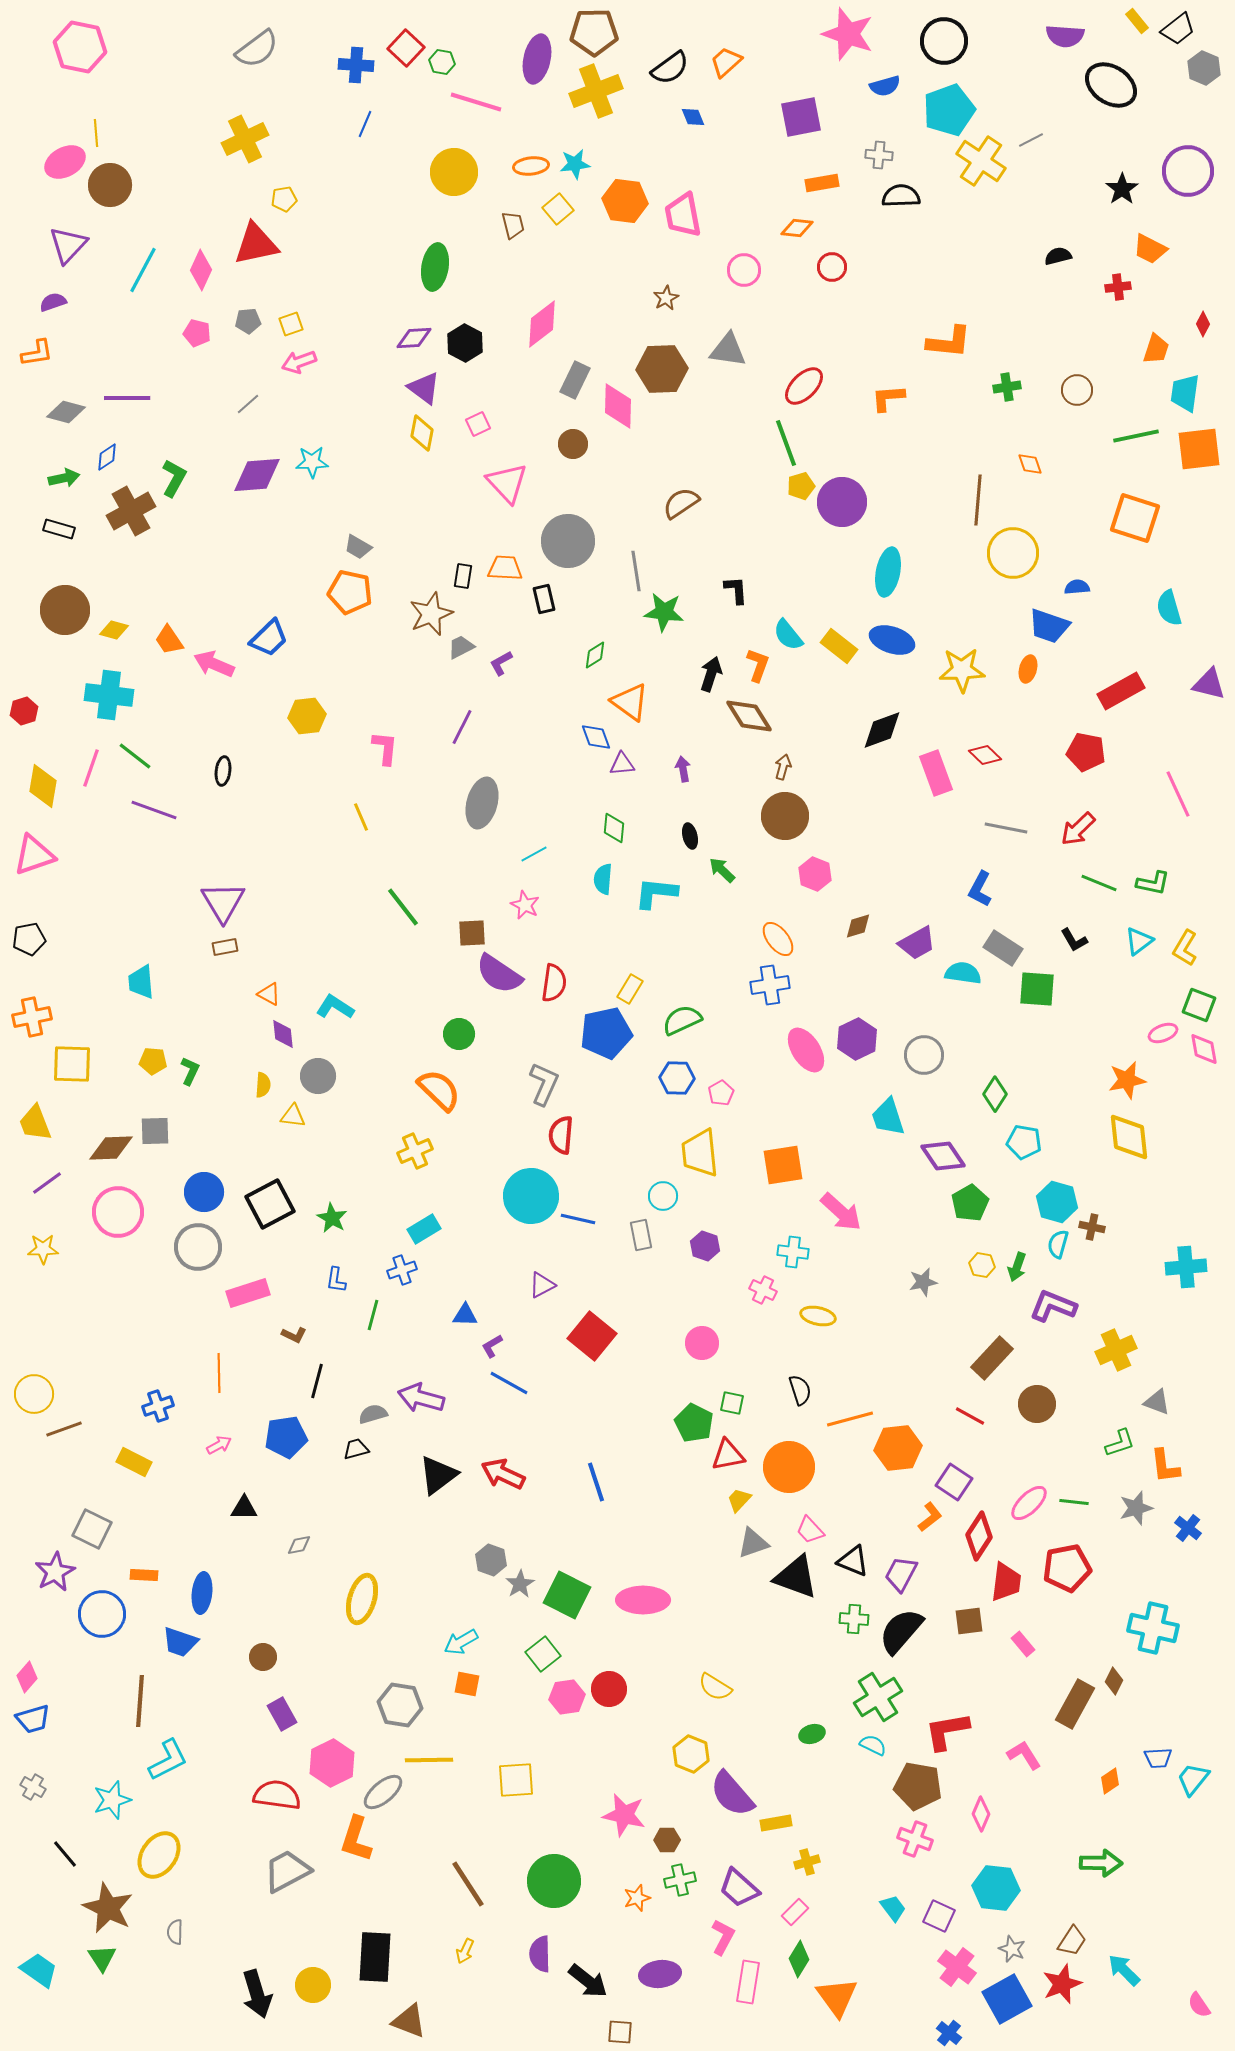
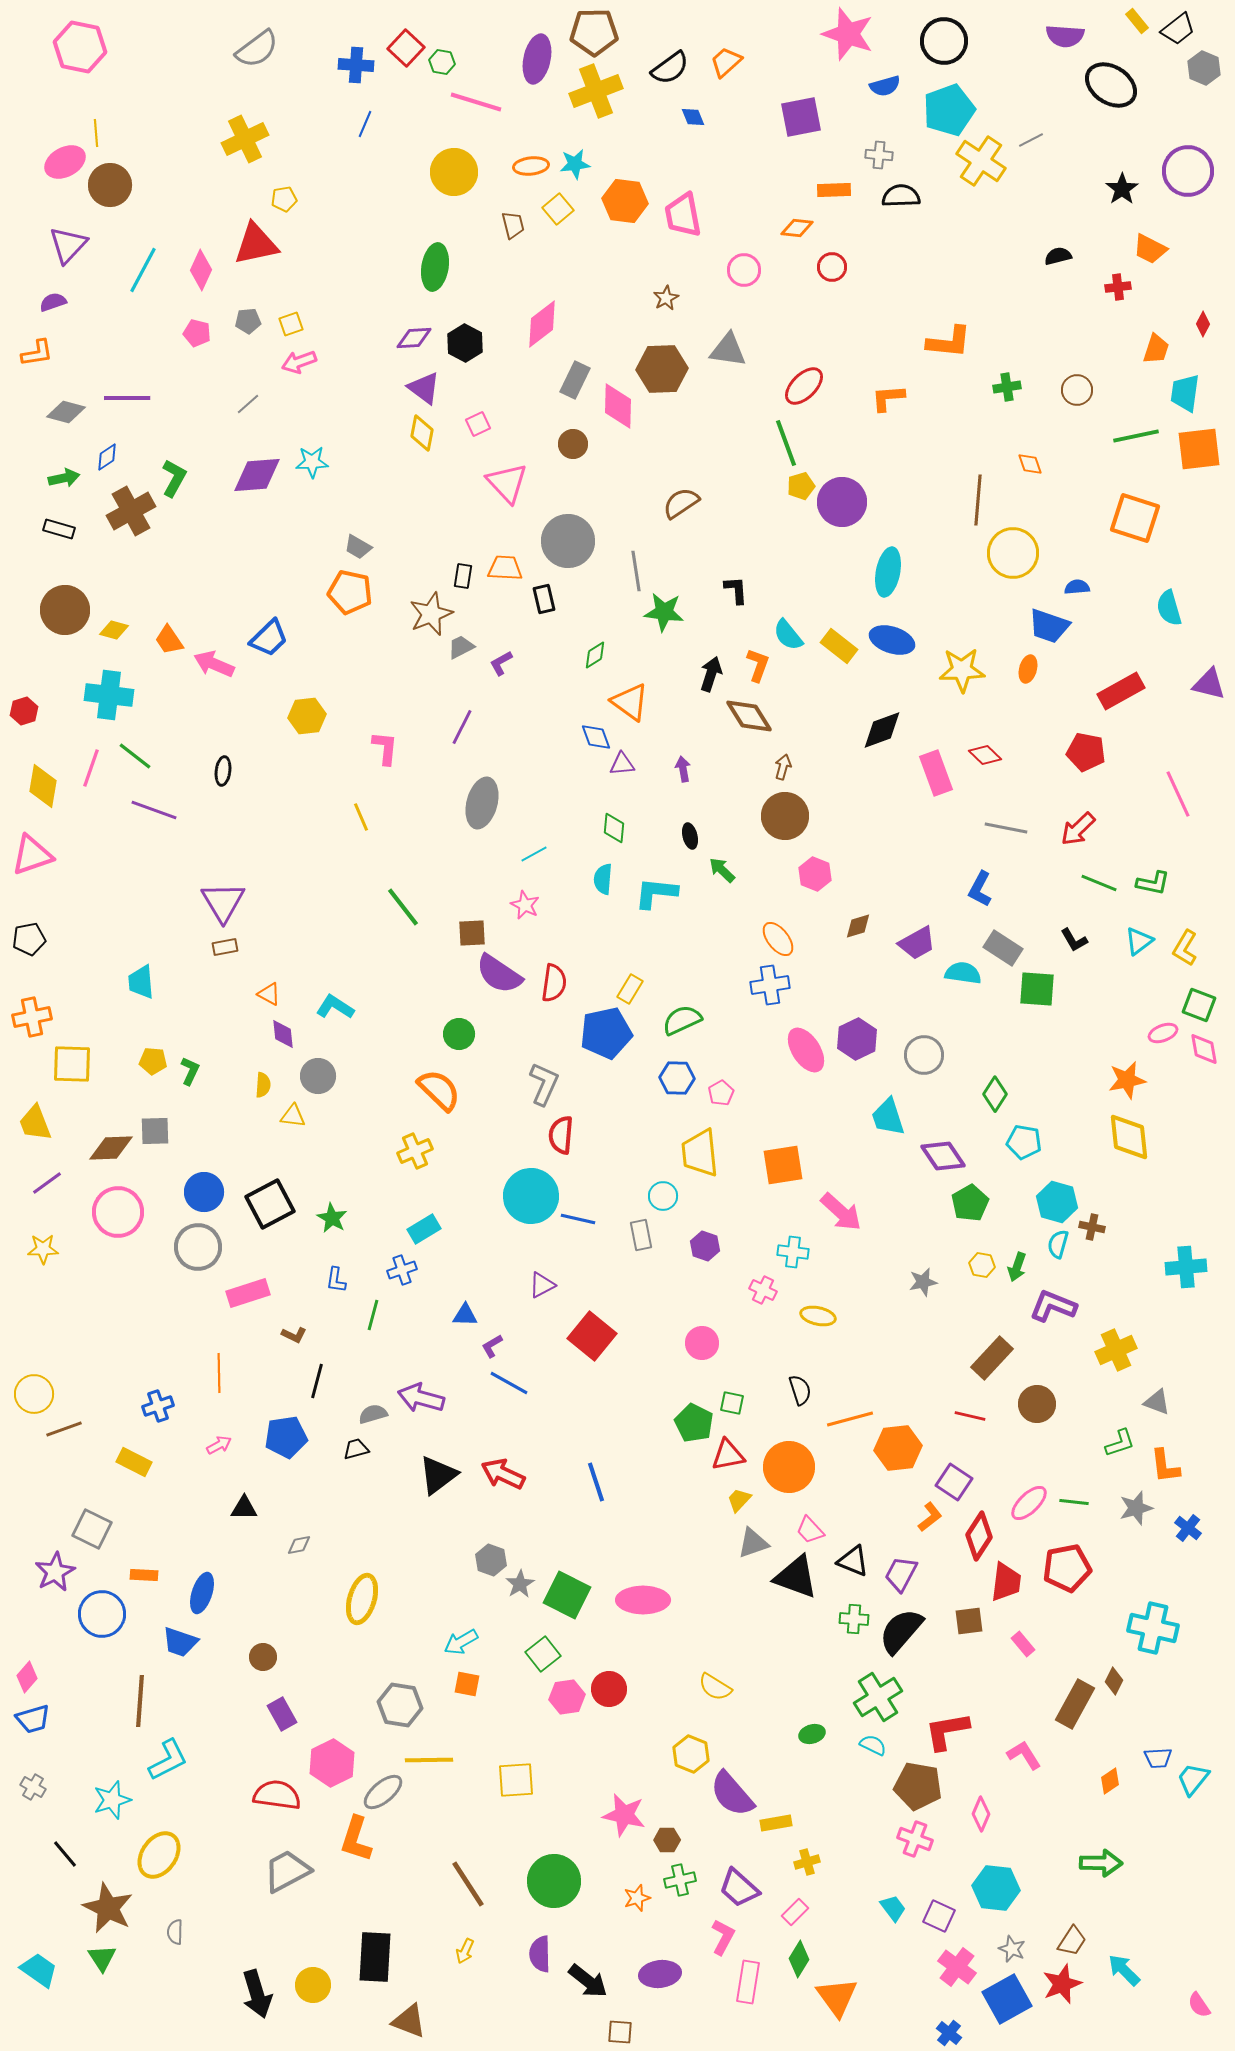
orange rectangle at (822, 183): moved 12 px right, 7 px down; rotated 8 degrees clockwise
pink triangle at (34, 855): moved 2 px left
red line at (970, 1416): rotated 16 degrees counterclockwise
blue ellipse at (202, 1593): rotated 12 degrees clockwise
